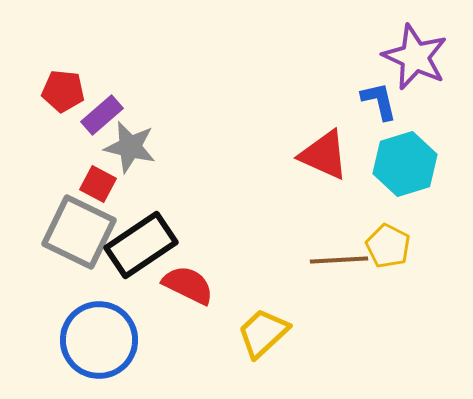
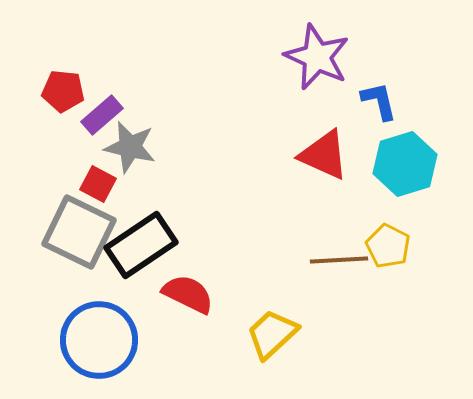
purple star: moved 98 px left
red semicircle: moved 9 px down
yellow trapezoid: moved 9 px right, 1 px down
